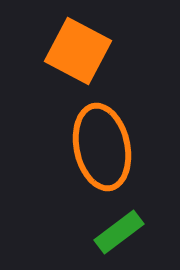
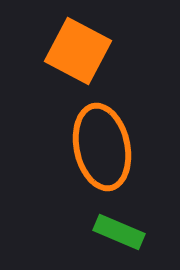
green rectangle: rotated 60 degrees clockwise
